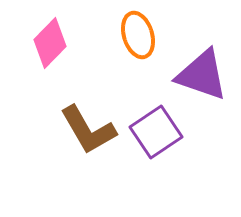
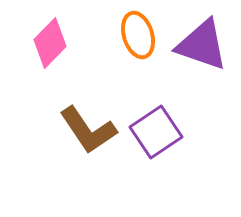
purple triangle: moved 30 px up
brown L-shape: rotated 4 degrees counterclockwise
